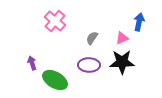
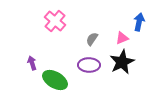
gray semicircle: moved 1 px down
black star: rotated 25 degrees counterclockwise
